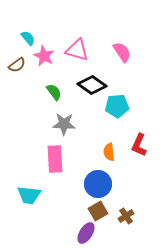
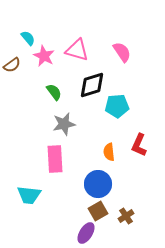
brown semicircle: moved 5 px left
black diamond: rotated 52 degrees counterclockwise
gray star: rotated 15 degrees counterclockwise
